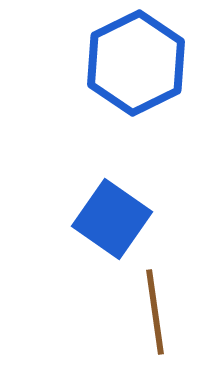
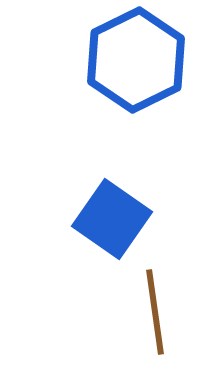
blue hexagon: moved 3 px up
